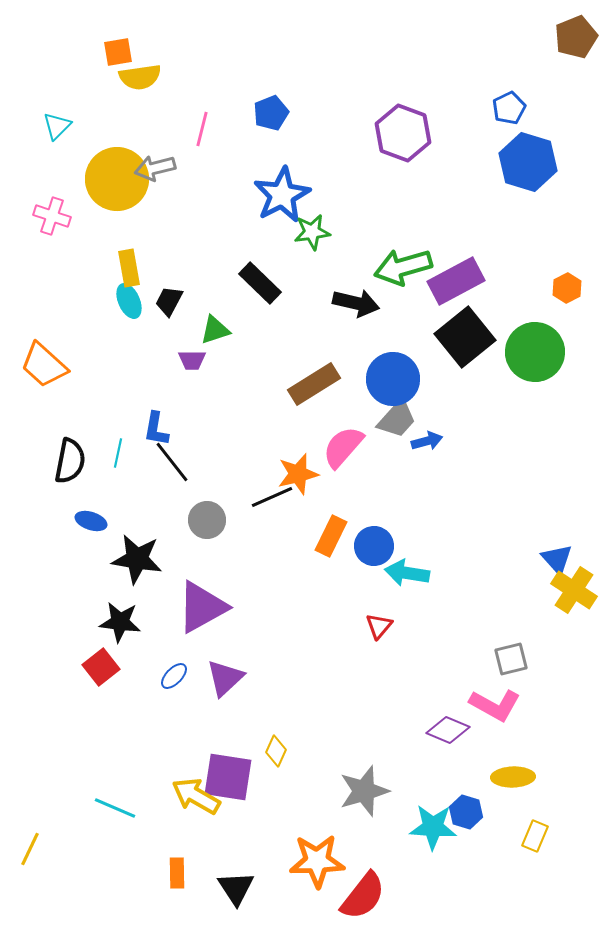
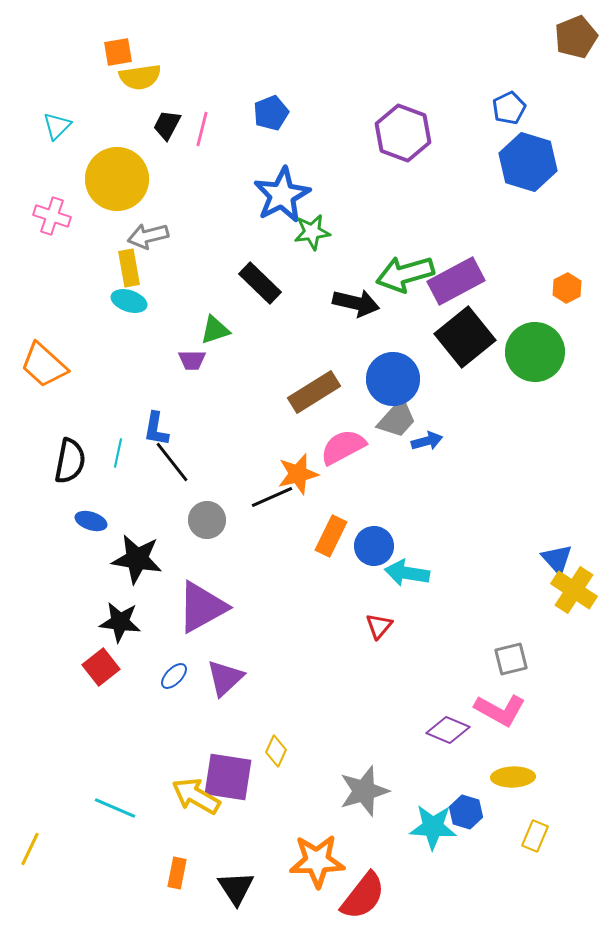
gray arrow at (155, 168): moved 7 px left, 68 px down
green arrow at (403, 267): moved 2 px right, 7 px down
cyan ellipse at (129, 301): rotated 48 degrees counterclockwise
black trapezoid at (169, 301): moved 2 px left, 176 px up
brown rectangle at (314, 384): moved 8 px down
pink semicircle at (343, 447): rotated 21 degrees clockwise
pink L-shape at (495, 705): moved 5 px right, 5 px down
orange rectangle at (177, 873): rotated 12 degrees clockwise
